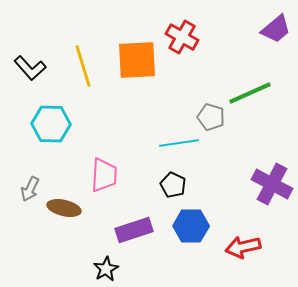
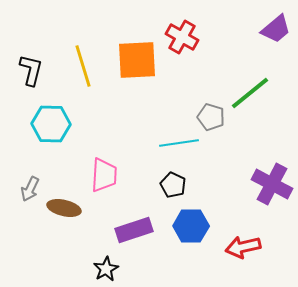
black L-shape: moved 1 px right, 2 px down; rotated 124 degrees counterclockwise
green line: rotated 15 degrees counterclockwise
